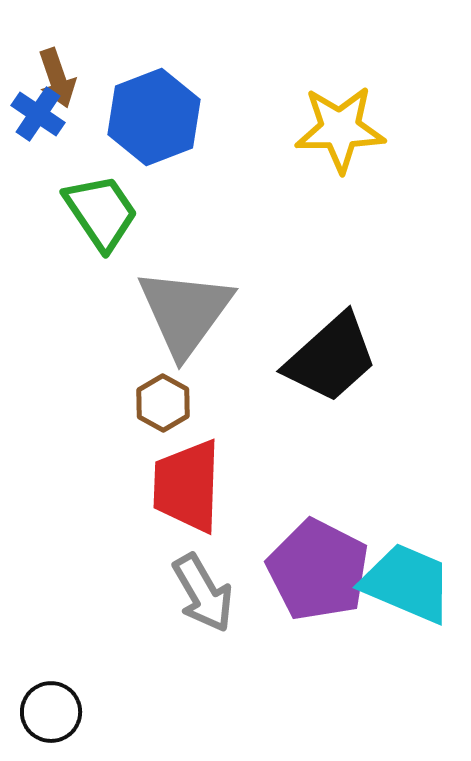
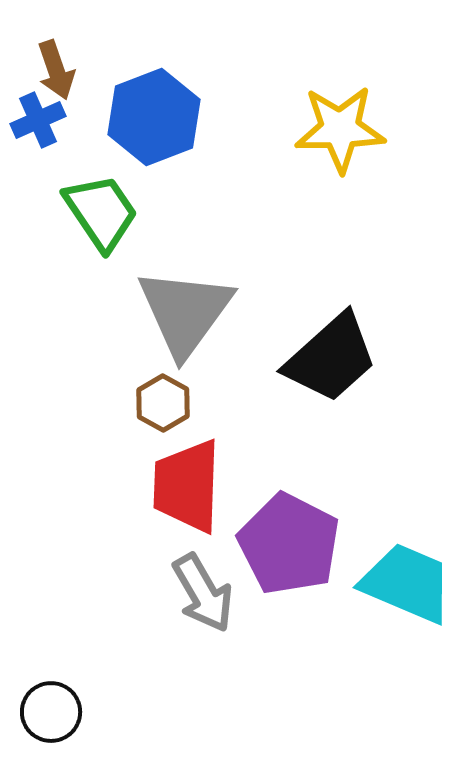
brown arrow: moved 1 px left, 8 px up
blue cross: moved 6 px down; rotated 32 degrees clockwise
purple pentagon: moved 29 px left, 26 px up
